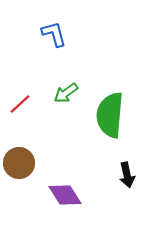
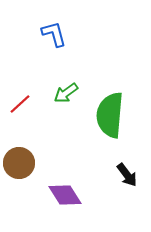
black arrow: rotated 25 degrees counterclockwise
